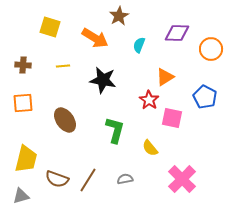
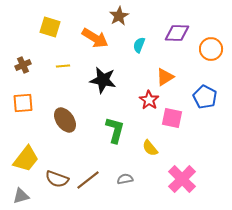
brown cross: rotated 28 degrees counterclockwise
yellow trapezoid: rotated 24 degrees clockwise
brown line: rotated 20 degrees clockwise
